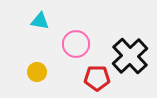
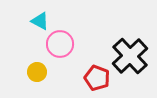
cyan triangle: rotated 18 degrees clockwise
pink circle: moved 16 px left
red pentagon: rotated 20 degrees clockwise
